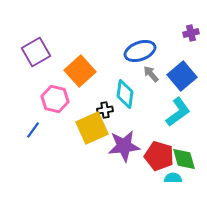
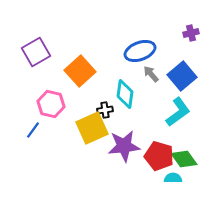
pink hexagon: moved 4 px left, 5 px down
green diamond: rotated 20 degrees counterclockwise
